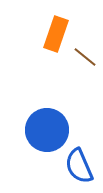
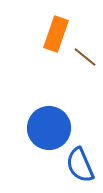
blue circle: moved 2 px right, 2 px up
blue semicircle: moved 1 px right, 1 px up
